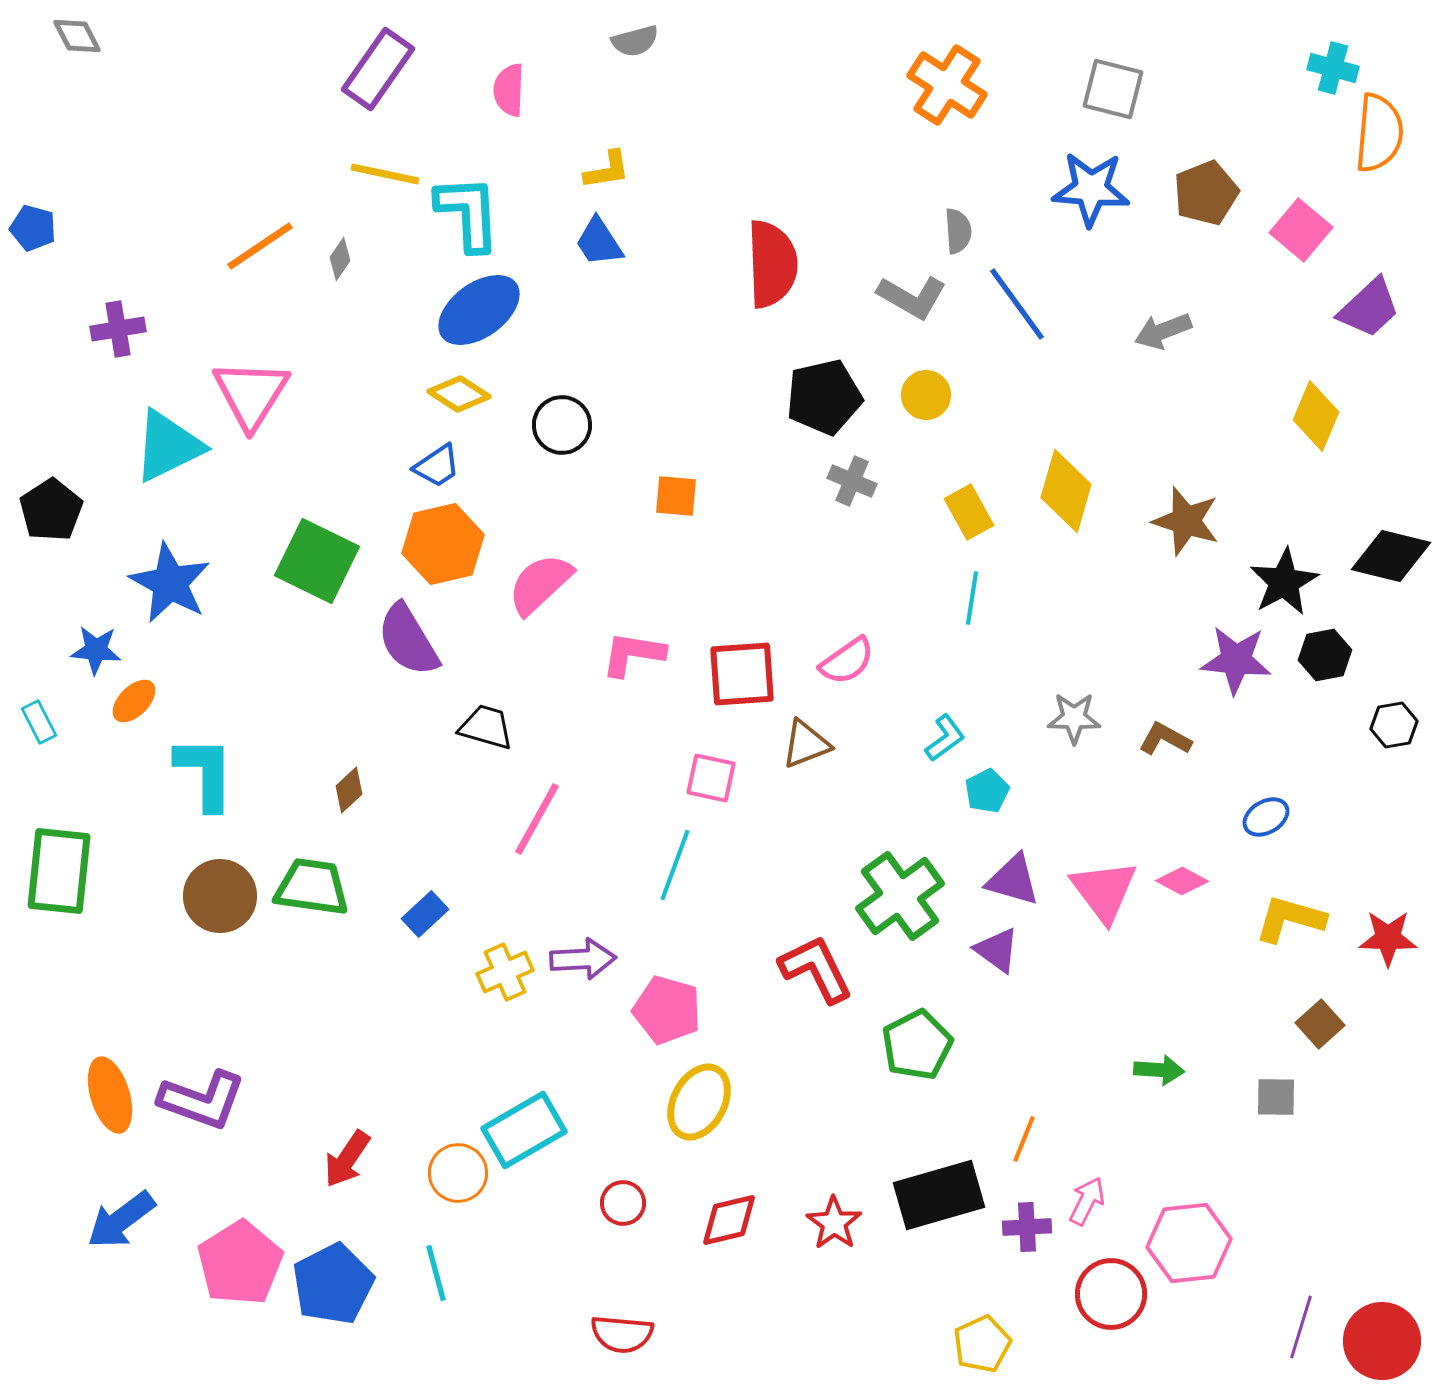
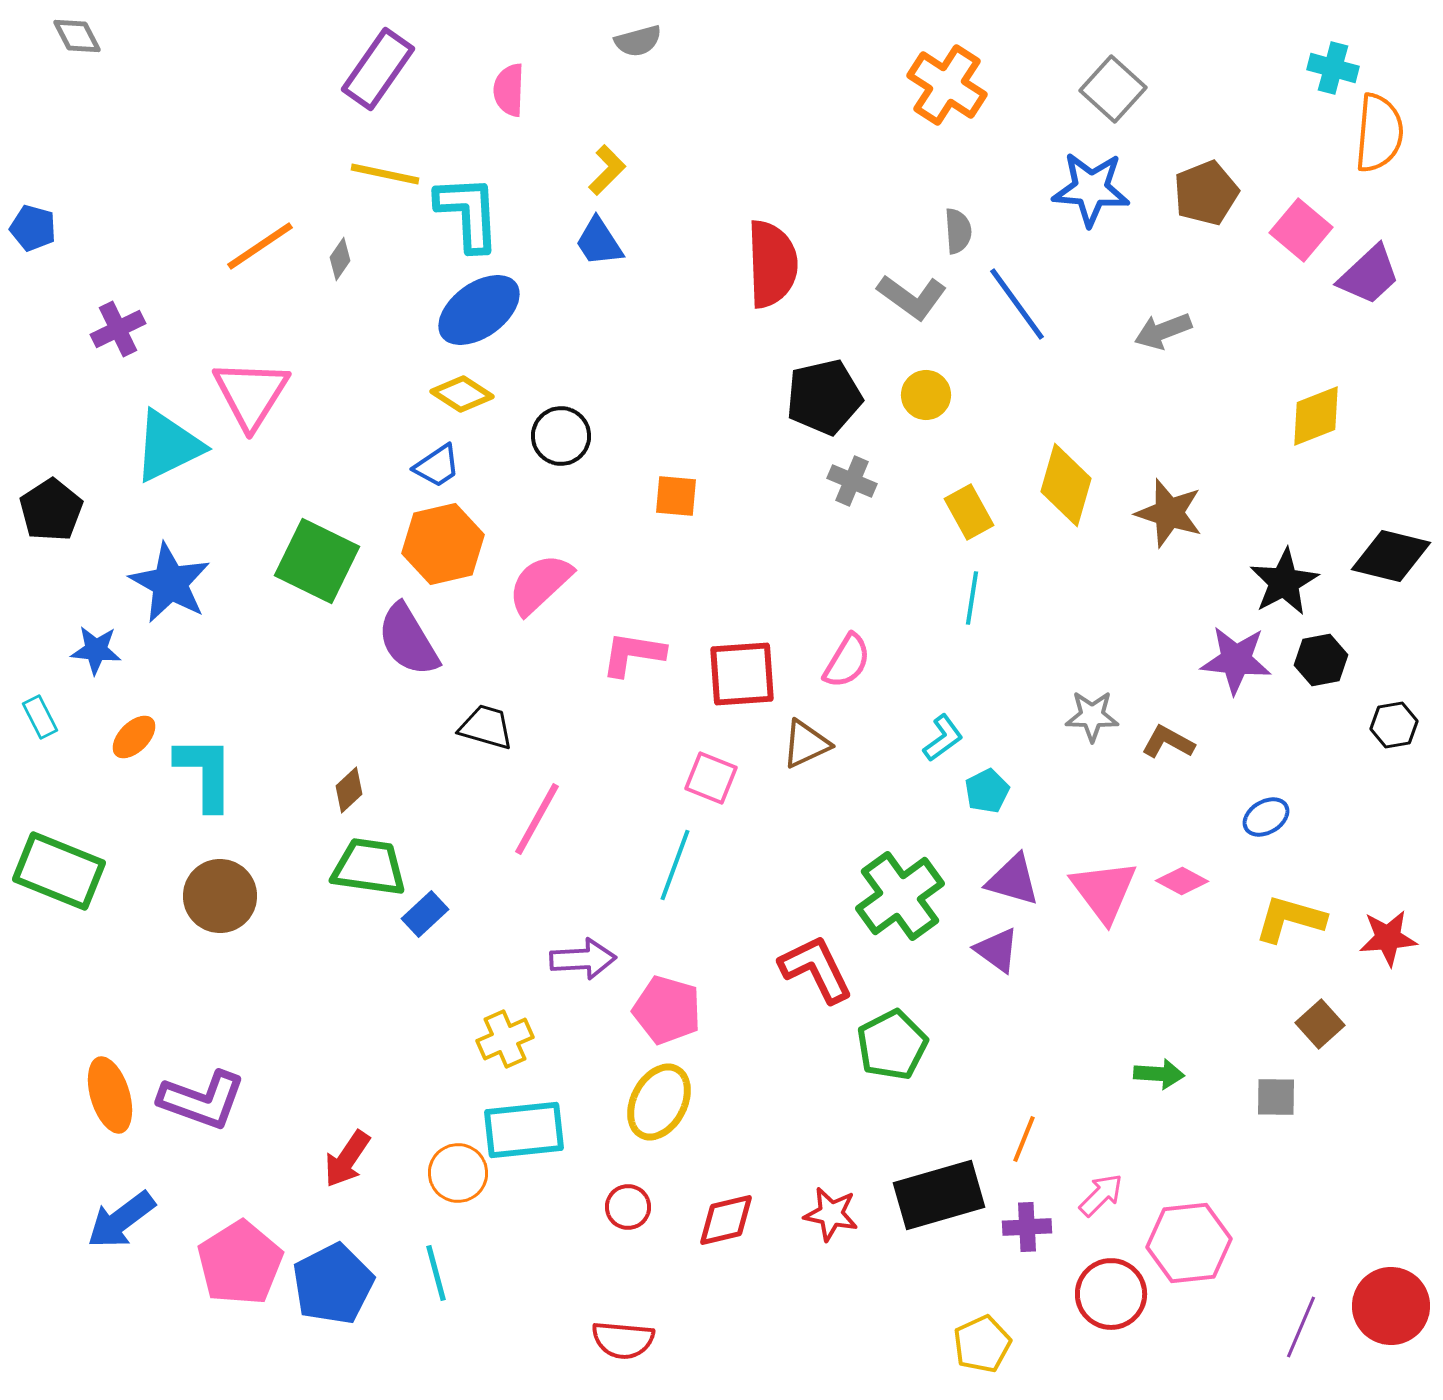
gray semicircle at (635, 41): moved 3 px right
gray square at (1113, 89): rotated 28 degrees clockwise
yellow L-shape at (607, 170): rotated 36 degrees counterclockwise
gray L-shape at (912, 297): rotated 6 degrees clockwise
purple trapezoid at (1369, 308): moved 33 px up
purple cross at (118, 329): rotated 16 degrees counterclockwise
yellow diamond at (459, 394): moved 3 px right
yellow diamond at (1316, 416): rotated 46 degrees clockwise
black circle at (562, 425): moved 1 px left, 11 px down
yellow diamond at (1066, 491): moved 6 px up
brown star at (1186, 521): moved 17 px left, 8 px up
black hexagon at (1325, 655): moved 4 px left, 5 px down
pink semicircle at (847, 661): rotated 24 degrees counterclockwise
orange ellipse at (134, 701): moved 36 px down
gray star at (1074, 718): moved 18 px right, 2 px up
cyan rectangle at (39, 722): moved 1 px right, 5 px up
cyan L-shape at (945, 738): moved 2 px left
brown L-shape at (1165, 739): moved 3 px right, 3 px down
brown triangle at (806, 744): rotated 4 degrees counterclockwise
pink square at (711, 778): rotated 10 degrees clockwise
green rectangle at (59, 871): rotated 74 degrees counterclockwise
green trapezoid at (312, 887): moved 57 px right, 20 px up
red star at (1388, 938): rotated 6 degrees counterclockwise
yellow cross at (505, 972): moved 67 px down
green pentagon at (917, 1045): moved 25 px left
green arrow at (1159, 1070): moved 4 px down
yellow ellipse at (699, 1102): moved 40 px left
cyan rectangle at (524, 1130): rotated 24 degrees clockwise
pink arrow at (1087, 1201): moved 14 px right, 6 px up; rotated 18 degrees clockwise
red circle at (623, 1203): moved 5 px right, 4 px down
red diamond at (729, 1220): moved 3 px left
red star at (834, 1223): moved 3 px left, 9 px up; rotated 24 degrees counterclockwise
purple line at (1301, 1327): rotated 6 degrees clockwise
red semicircle at (622, 1334): moved 1 px right, 6 px down
red circle at (1382, 1341): moved 9 px right, 35 px up
